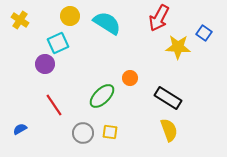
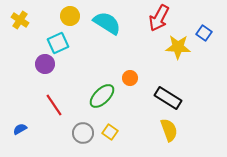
yellow square: rotated 28 degrees clockwise
